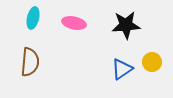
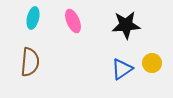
pink ellipse: moved 1 px left, 2 px up; rotated 55 degrees clockwise
yellow circle: moved 1 px down
